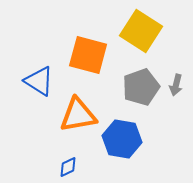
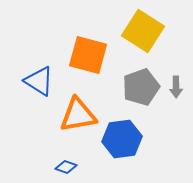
yellow square: moved 2 px right
gray arrow: moved 2 px down; rotated 15 degrees counterclockwise
blue hexagon: rotated 18 degrees counterclockwise
blue diamond: moved 2 px left; rotated 45 degrees clockwise
